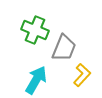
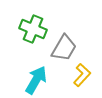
green cross: moved 2 px left, 1 px up
gray trapezoid: rotated 8 degrees clockwise
